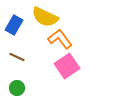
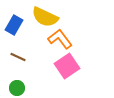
brown line: moved 1 px right
